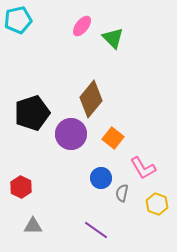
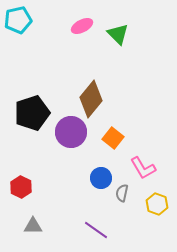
pink ellipse: rotated 25 degrees clockwise
green triangle: moved 5 px right, 4 px up
purple circle: moved 2 px up
